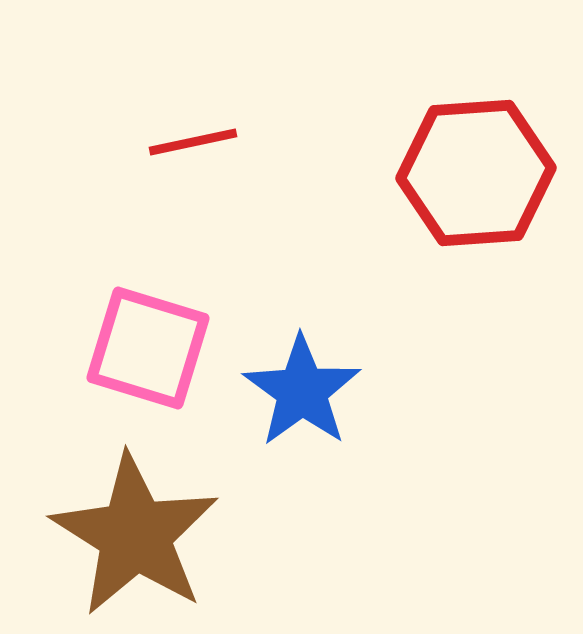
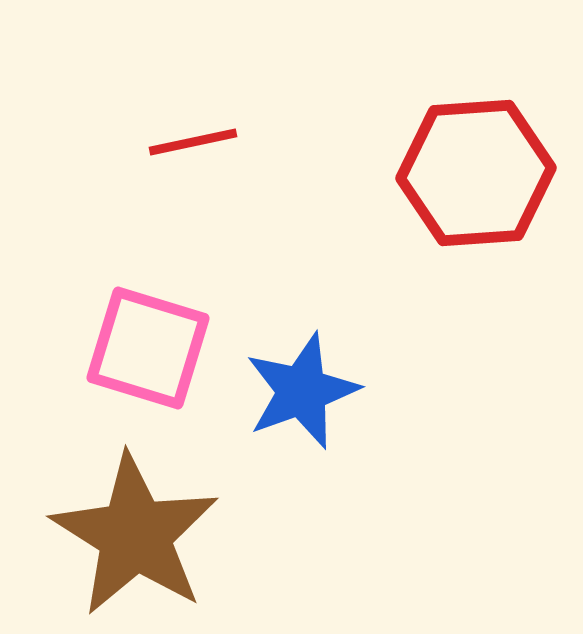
blue star: rotated 16 degrees clockwise
